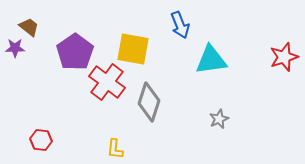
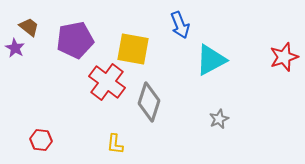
purple star: rotated 30 degrees clockwise
purple pentagon: moved 12 px up; rotated 24 degrees clockwise
cyan triangle: rotated 20 degrees counterclockwise
yellow L-shape: moved 5 px up
